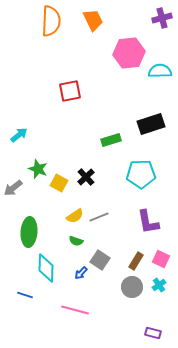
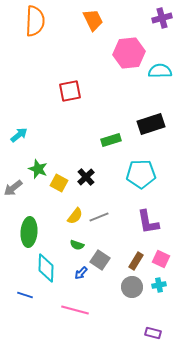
orange semicircle: moved 16 px left
yellow semicircle: rotated 18 degrees counterclockwise
green semicircle: moved 1 px right, 4 px down
cyan cross: rotated 24 degrees clockwise
